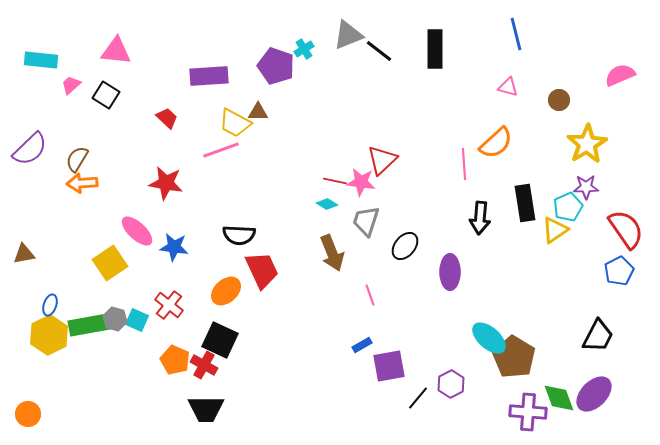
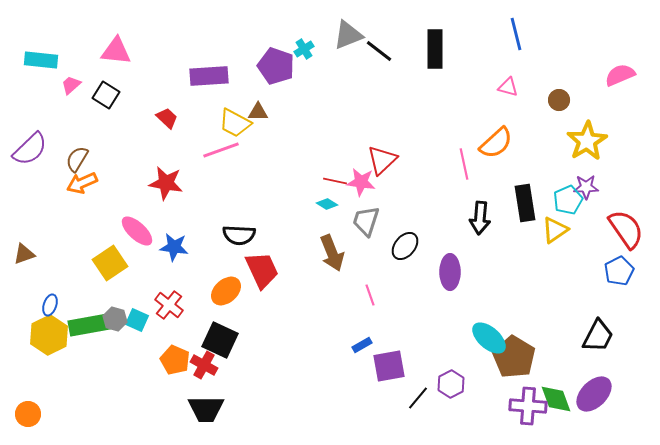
yellow star at (587, 144): moved 3 px up
pink line at (464, 164): rotated 8 degrees counterclockwise
orange arrow at (82, 183): rotated 20 degrees counterclockwise
cyan pentagon at (568, 207): moved 7 px up
brown triangle at (24, 254): rotated 10 degrees counterclockwise
green diamond at (559, 398): moved 3 px left, 1 px down
purple cross at (528, 412): moved 6 px up
